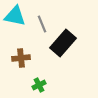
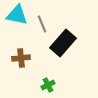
cyan triangle: moved 2 px right, 1 px up
green cross: moved 9 px right
